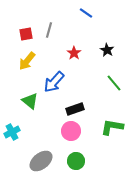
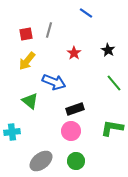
black star: moved 1 px right
blue arrow: rotated 110 degrees counterclockwise
green L-shape: moved 1 px down
cyan cross: rotated 21 degrees clockwise
